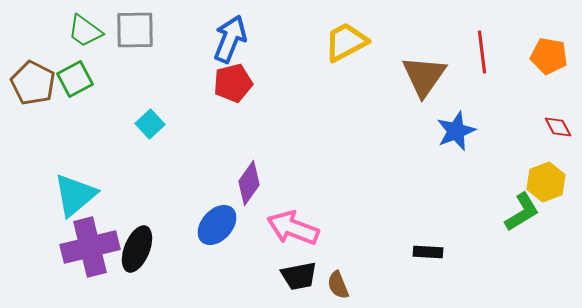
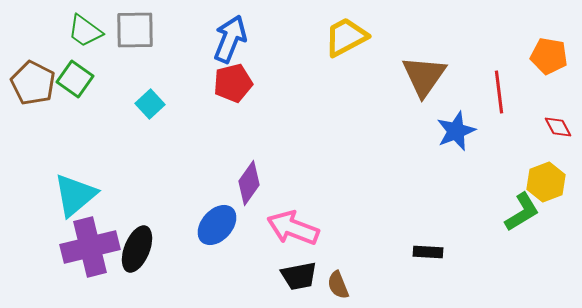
yellow trapezoid: moved 5 px up
red line: moved 17 px right, 40 px down
green square: rotated 27 degrees counterclockwise
cyan square: moved 20 px up
